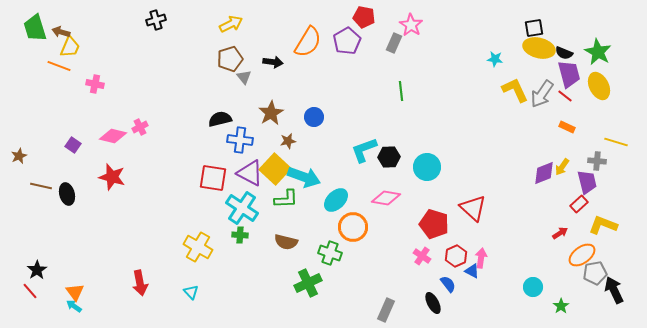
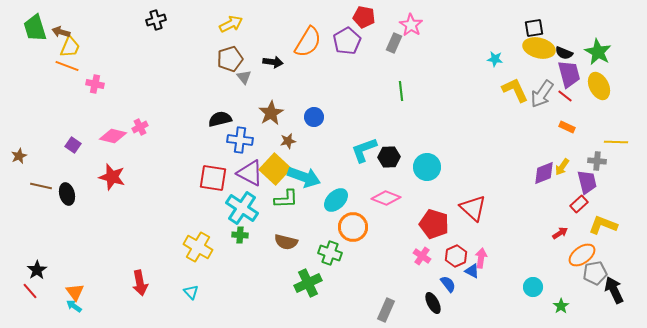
orange line at (59, 66): moved 8 px right
yellow line at (616, 142): rotated 15 degrees counterclockwise
pink diamond at (386, 198): rotated 12 degrees clockwise
